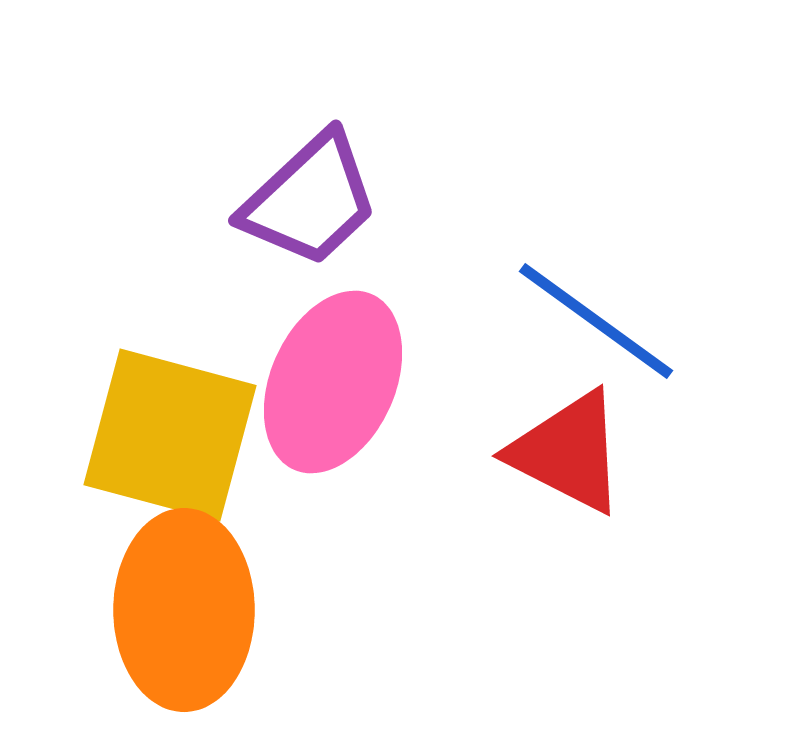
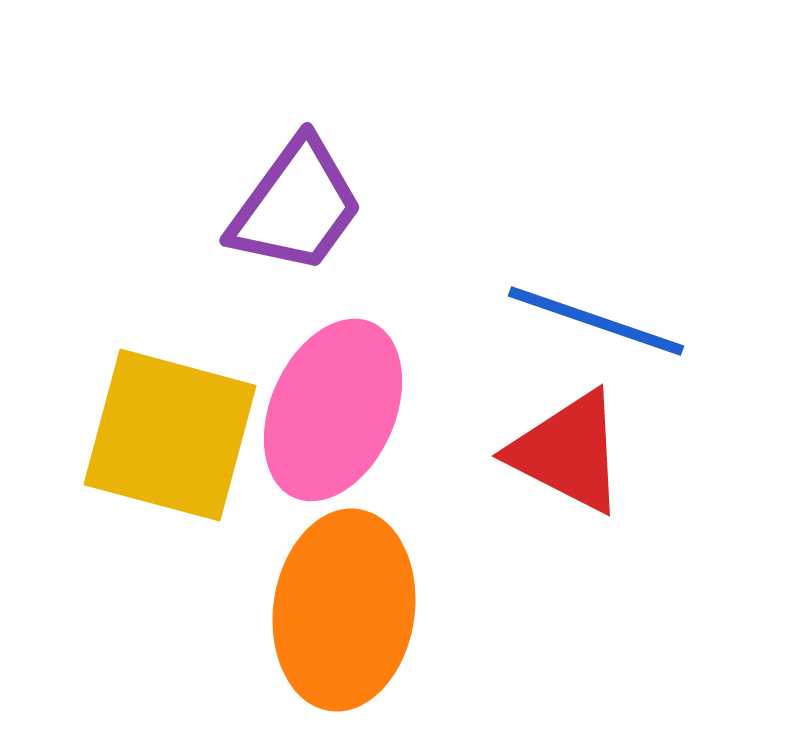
purple trapezoid: moved 14 px left, 6 px down; rotated 11 degrees counterclockwise
blue line: rotated 17 degrees counterclockwise
pink ellipse: moved 28 px down
orange ellipse: moved 160 px right; rotated 8 degrees clockwise
